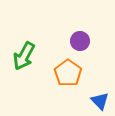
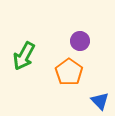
orange pentagon: moved 1 px right, 1 px up
